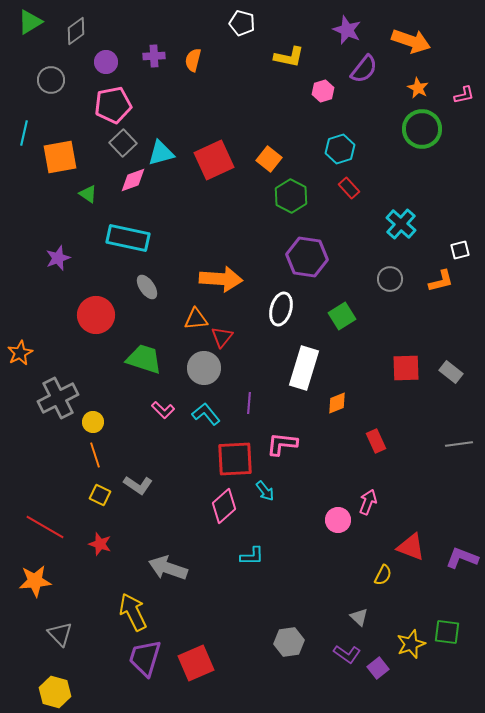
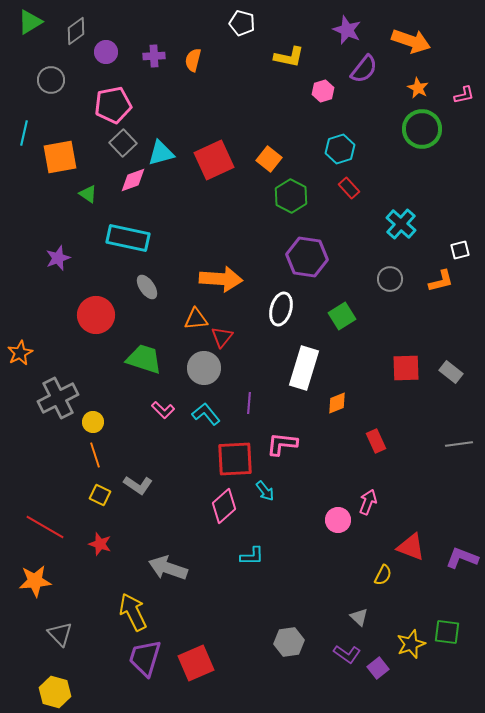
purple circle at (106, 62): moved 10 px up
